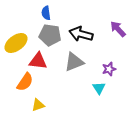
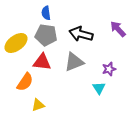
gray pentagon: moved 4 px left
red triangle: moved 4 px right, 1 px down
